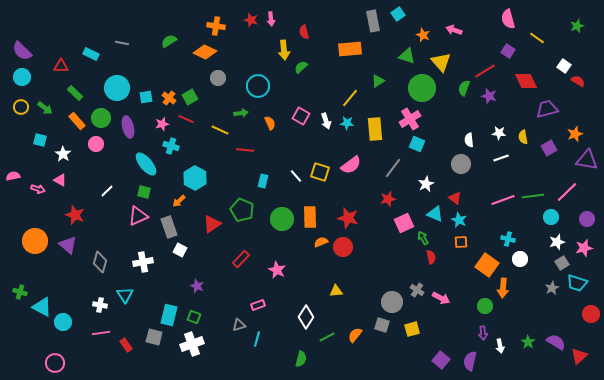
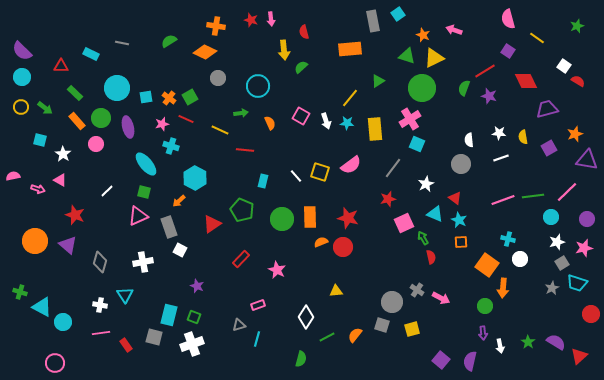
yellow triangle at (441, 62): moved 7 px left, 4 px up; rotated 45 degrees clockwise
